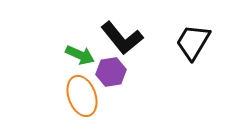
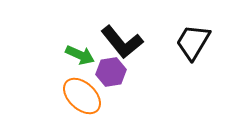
black L-shape: moved 4 px down
orange ellipse: rotated 27 degrees counterclockwise
